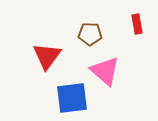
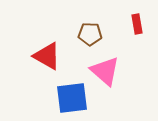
red triangle: rotated 36 degrees counterclockwise
